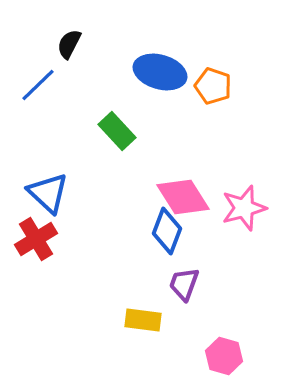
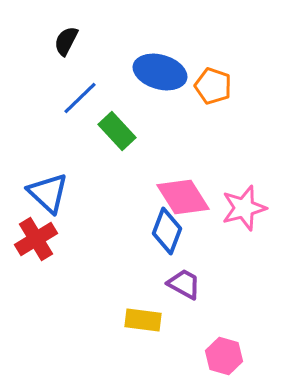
black semicircle: moved 3 px left, 3 px up
blue line: moved 42 px right, 13 px down
purple trapezoid: rotated 99 degrees clockwise
